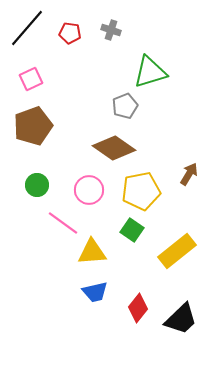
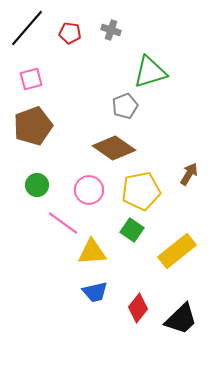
pink square: rotated 10 degrees clockwise
